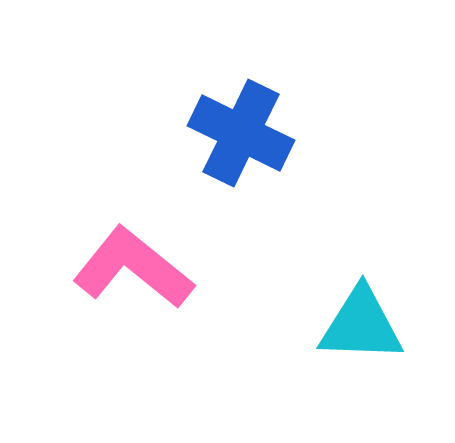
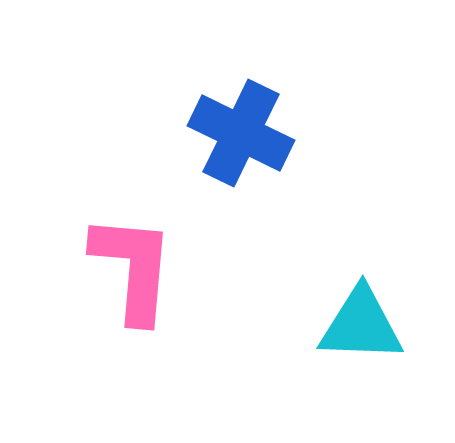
pink L-shape: rotated 56 degrees clockwise
